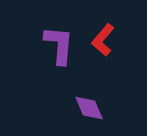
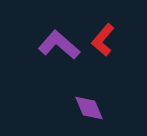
purple L-shape: rotated 54 degrees counterclockwise
